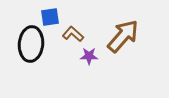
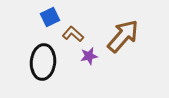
blue square: rotated 18 degrees counterclockwise
black ellipse: moved 12 px right, 18 px down
purple star: rotated 12 degrees counterclockwise
